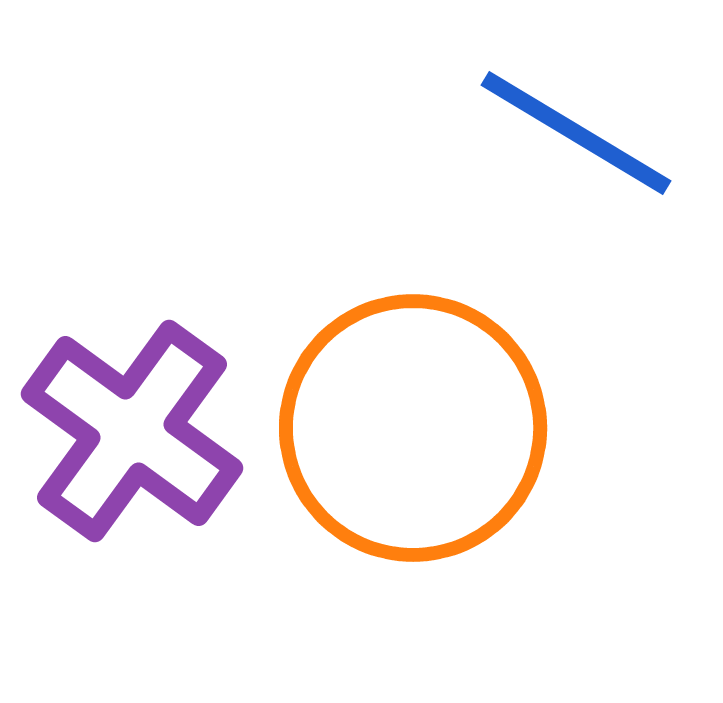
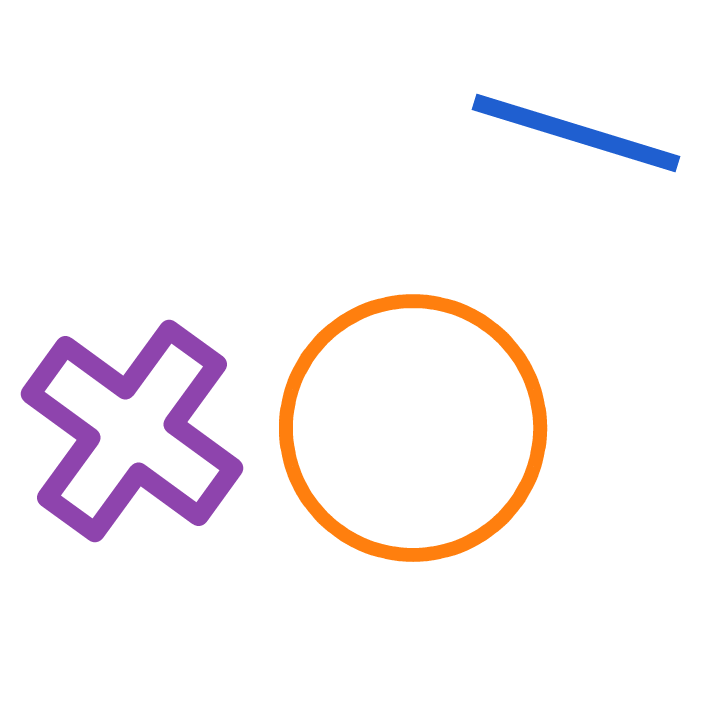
blue line: rotated 14 degrees counterclockwise
